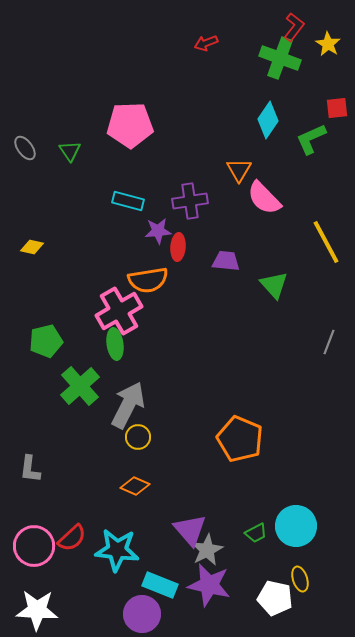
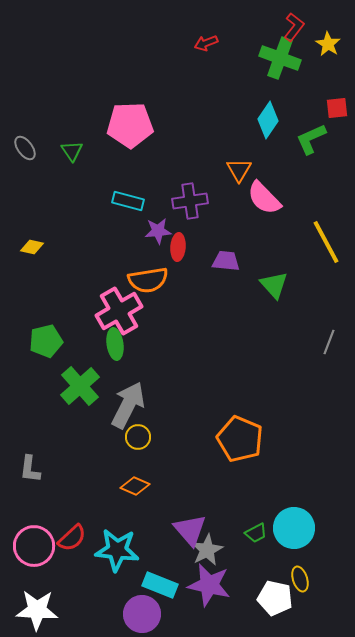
green triangle at (70, 151): moved 2 px right
cyan circle at (296, 526): moved 2 px left, 2 px down
